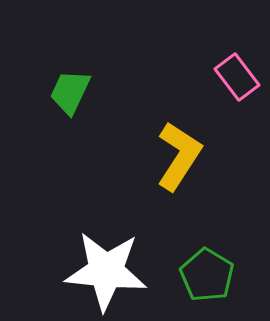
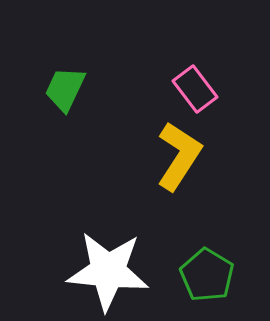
pink rectangle: moved 42 px left, 12 px down
green trapezoid: moved 5 px left, 3 px up
white star: moved 2 px right
